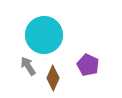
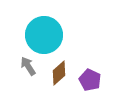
purple pentagon: moved 2 px right, 15 px down
brown diamond: moved 6 px right, 5 px up; rotated 25 degrees clockwise
